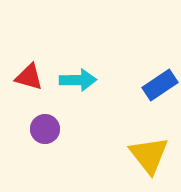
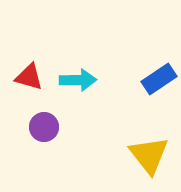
blue rectangle: moved 1 px left, 6 px up
purple circle: moved 1 px left, 2 px up
